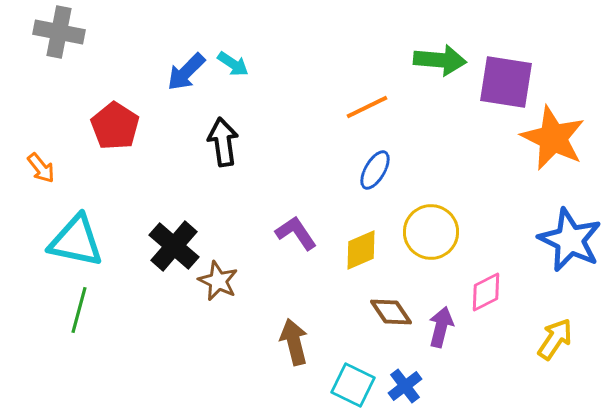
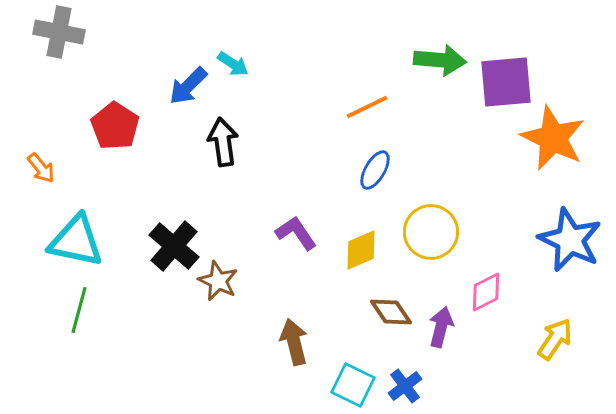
blue arrow: moved 2 px right, 14 px down
purple square: rotated 14 degrees counterclockwise
